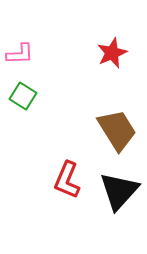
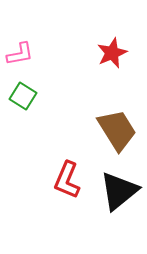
pink L-shape: rotated 8 degrees counterclockwise
black triangle: rotated 9 degrees clockwise
